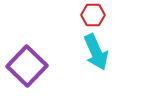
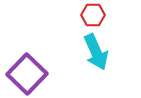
purple square: moved 8 px down
